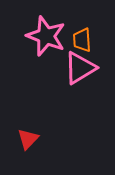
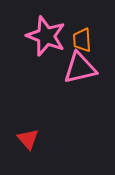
pink triangle: rotated 18 degrees clockwise
red triangle: rotated 25 degrees counterclockwise
